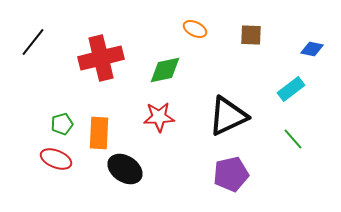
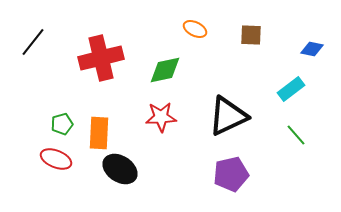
red star: moved 2 px right
green line: moved 3 px right, 4 px up
black ellipse: moved 5 px left
